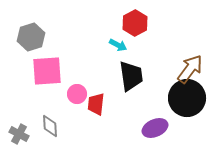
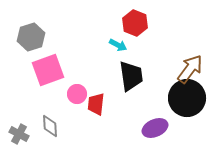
red hexagon: rotated 10 degrees counterclockwise
pink square: moved 1 px right, 1 px up; rotated 16 degrees counterclockwise
